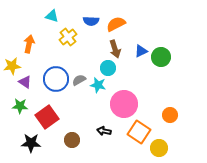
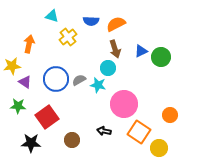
green star: moved 2 px left
